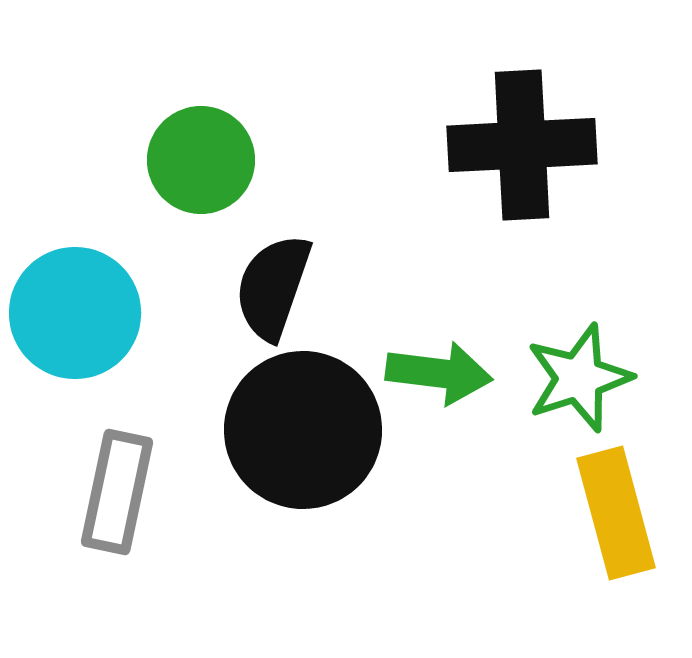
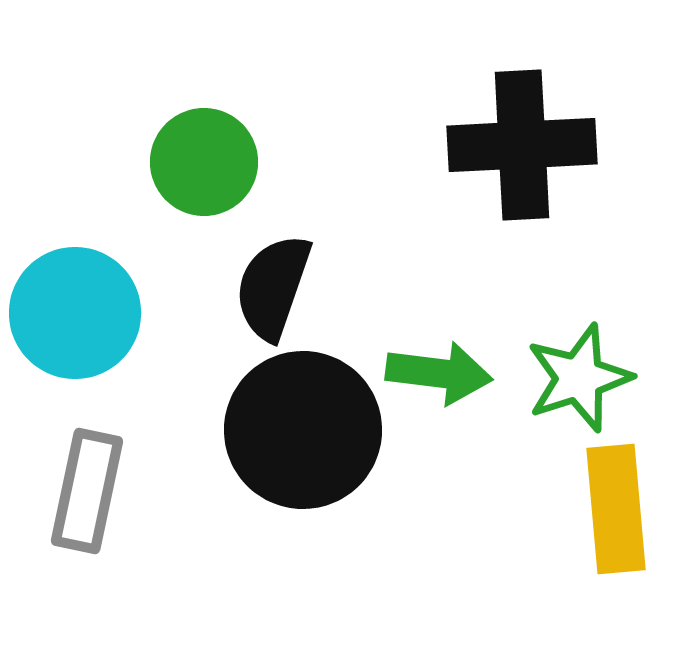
green circle: moved 3 px right, 2 px down
gray rectangle: moved 30 px left, 1 px up
yellow rectangle: moved 4 px up; rotated 10 degrees clockwise
